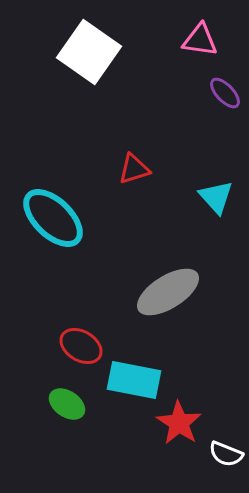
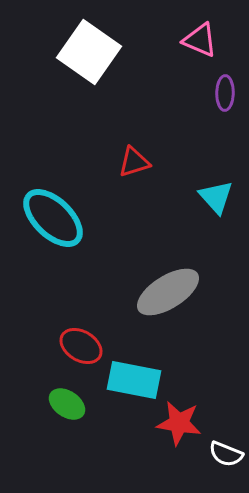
pink triangle: rotated 15 degrees clockwise
purple ellipse: rotated 44 degrees clockwise
red triangle: moved 7 px up
red star: rotated 24 degrees counterclockwise
